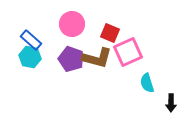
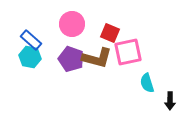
pink square: rotated 12 degrees clockwise
black arrow: moved 1 px left, 2 px up
